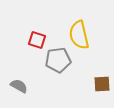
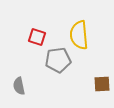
yellow semicircle: rotated 8 degrees clockwise
red square: moved 3 px up
gray semicircle: rotated 132 degrees counterclockwise
